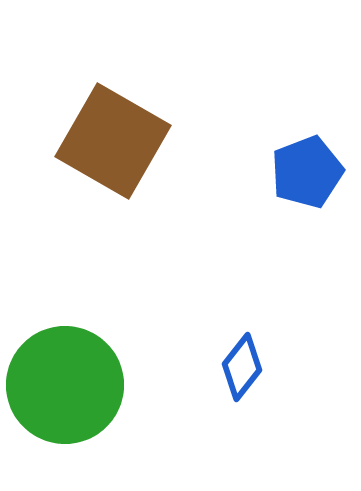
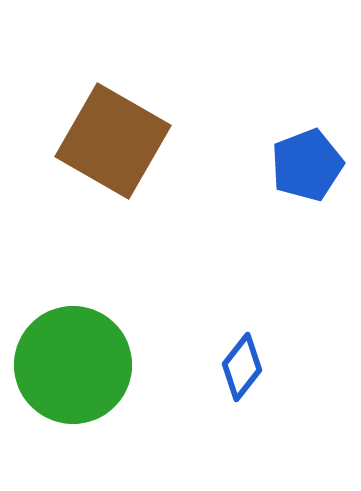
blue pentagon: moved 7 px up
green circle: moved 8 px right, 20 px up
